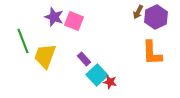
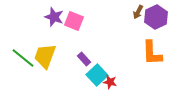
green line: moved 17 px down; rotated 30 degrees counterclockwise
